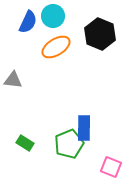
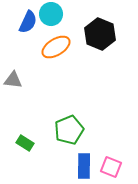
cyan circle: moved 2 px left, 2 px up
blue rectangle: moved 38 px down
green pentagon: moved 14 px up
